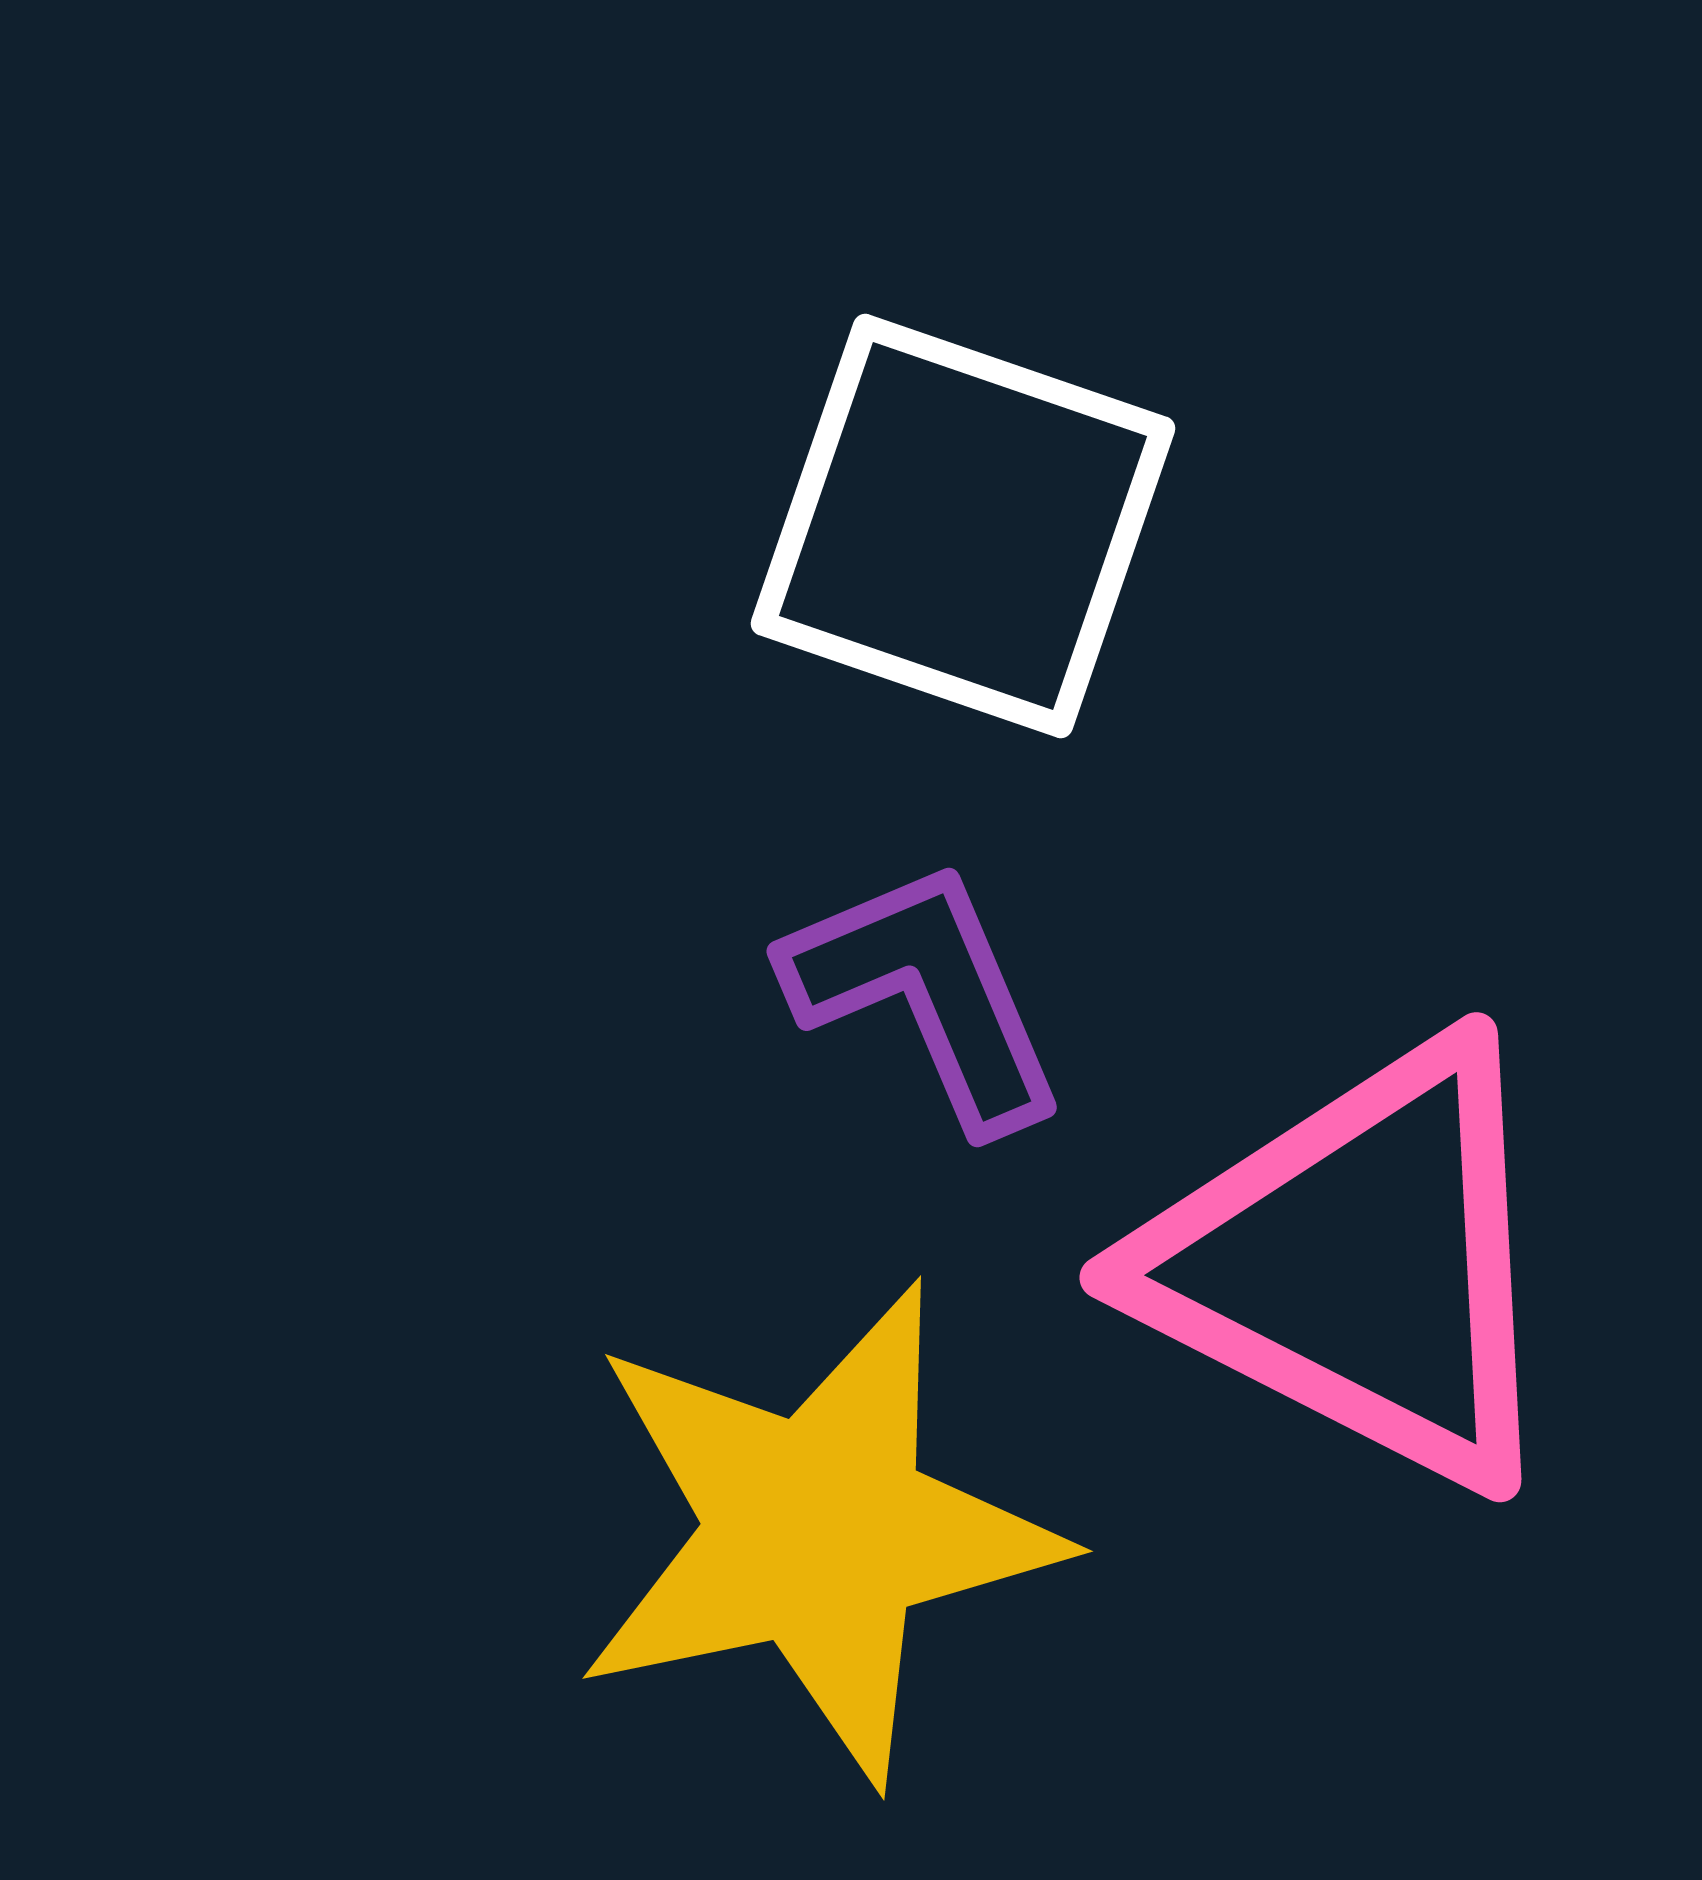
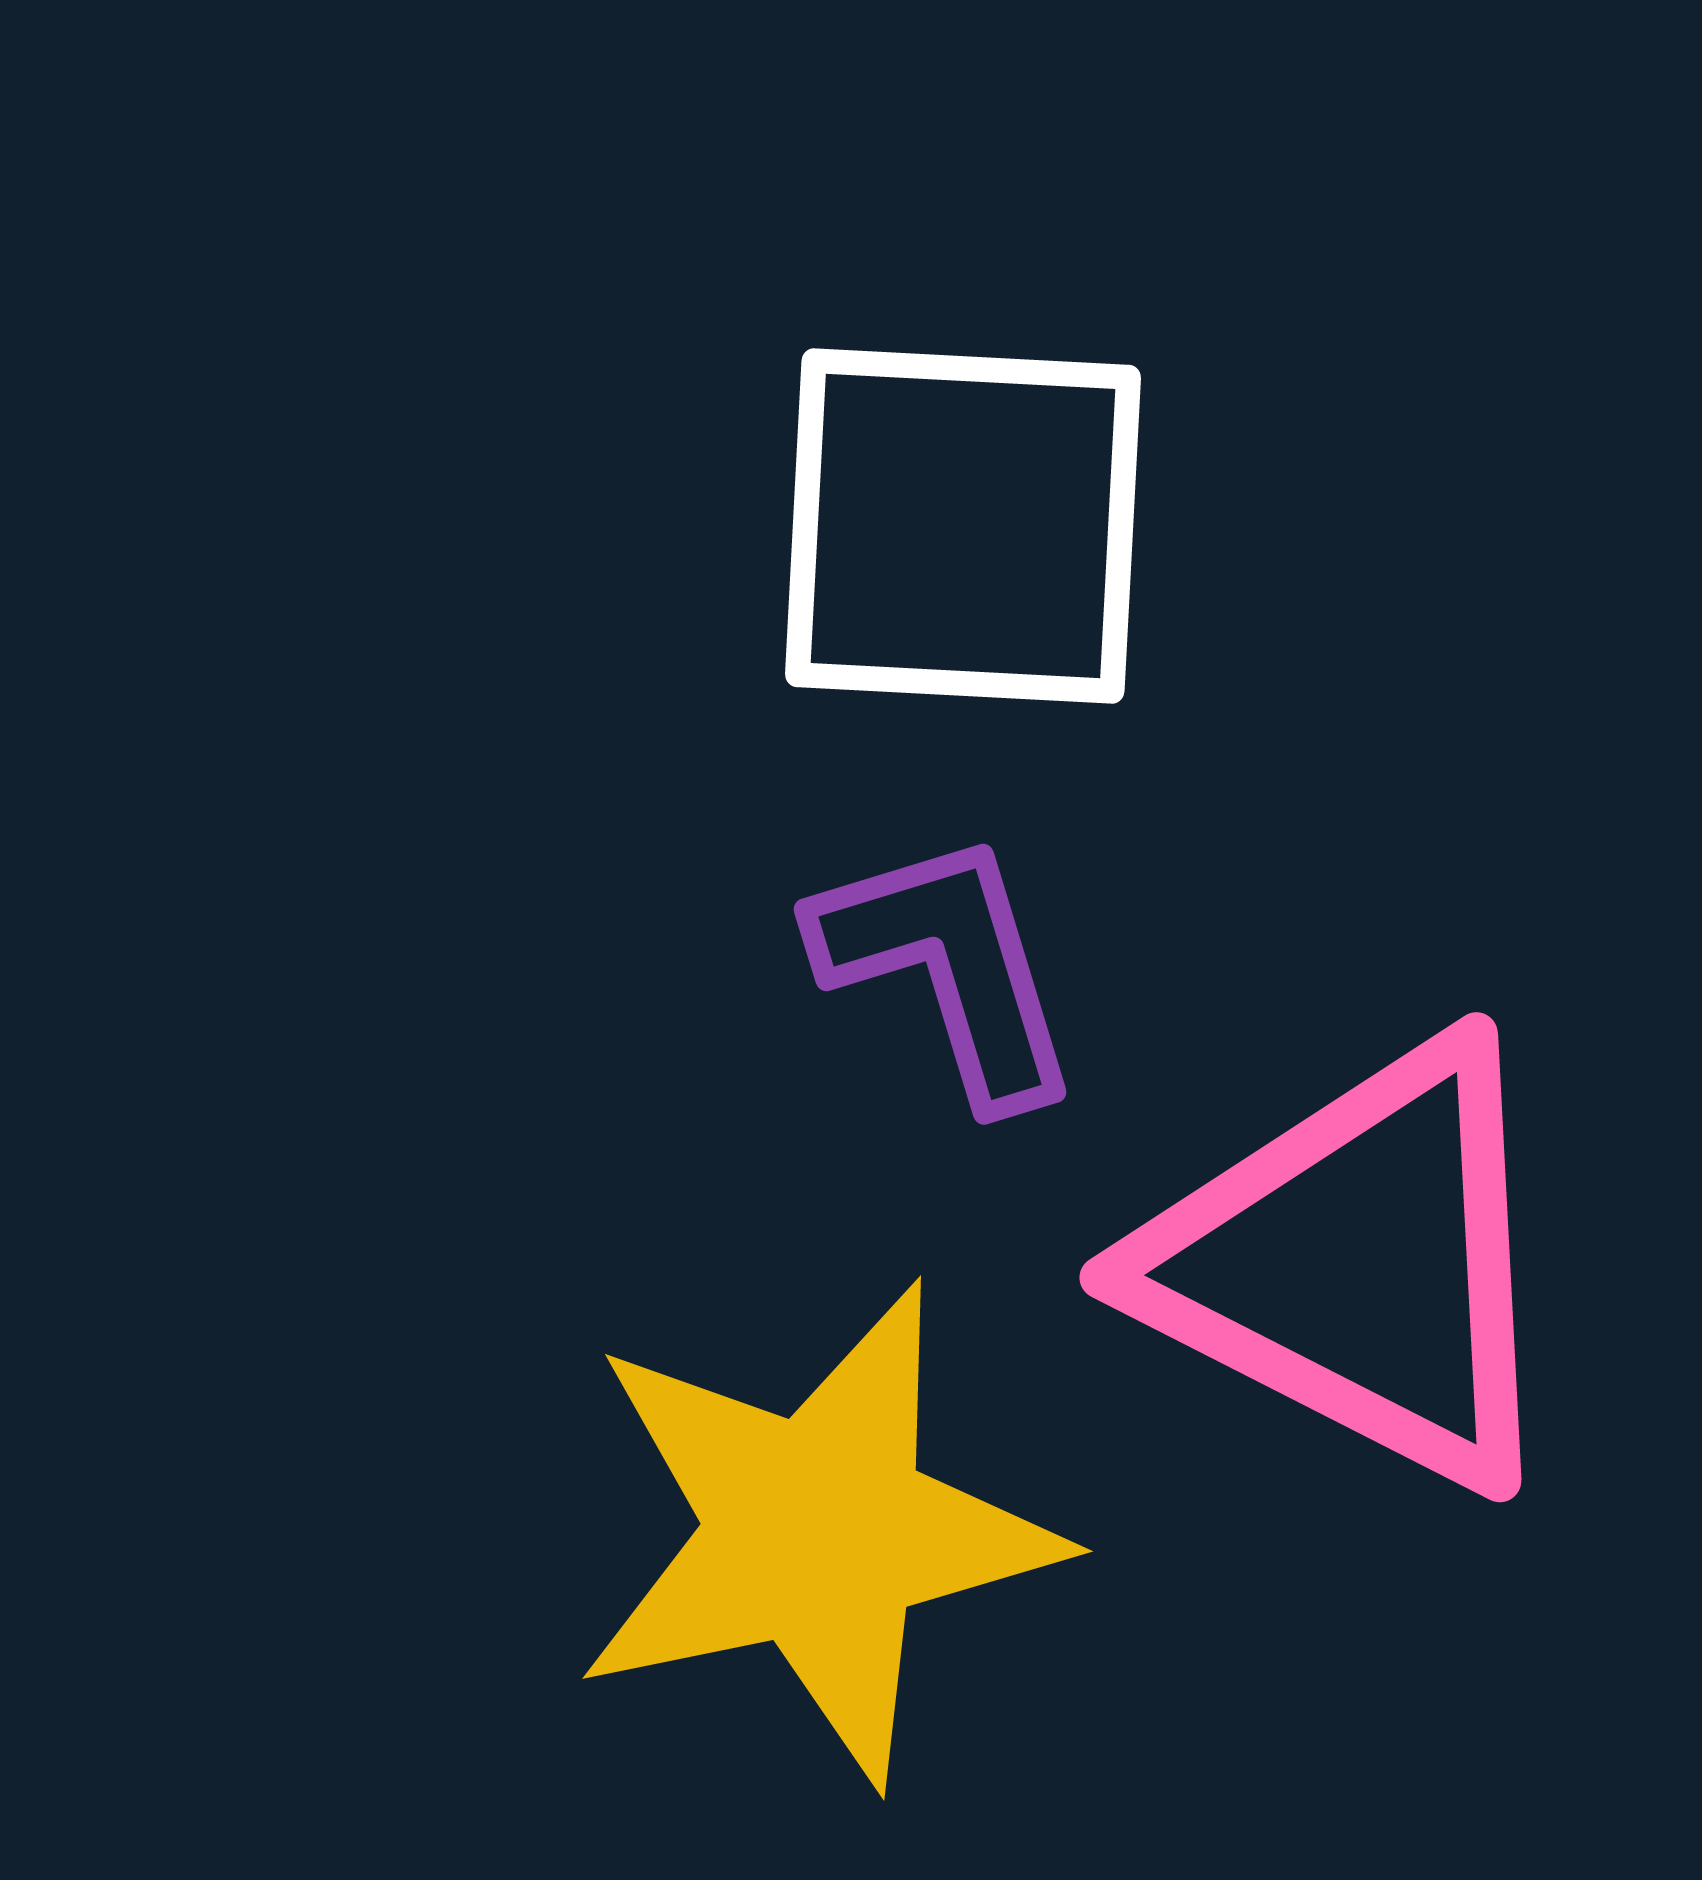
white square: rotated 16 degrees counterclockwise
purple L-shape: moved 22 px right, 27 px up; rotated 6 degrees clockwise
